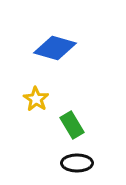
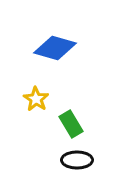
green rectangle: moved 1 px left, 1 px up
black ellipse: moved 3 px up
